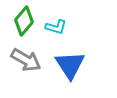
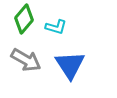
green diamond: moved 2 px up
